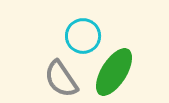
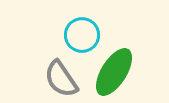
cyan circle: moved 1 px left, 1 px up
